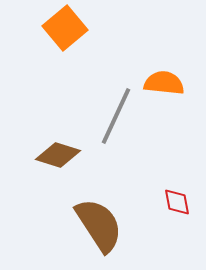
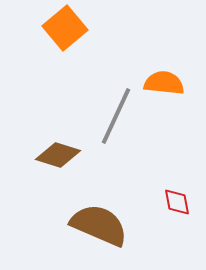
brown semicircle: rotated 34 degrees counterclockwise
